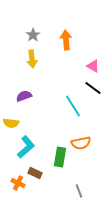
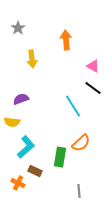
gray star: moved 15 px left, 7 px up
purple semicircle: moved 3 px left, 3 px down
yellow semicircle: moved 1 px right, 1 px up
orange semicircle: rotated 30 degrees counterclockwise
brown rectangle: moved 2 px up
gray line: rotated 16 degrees clockwise
